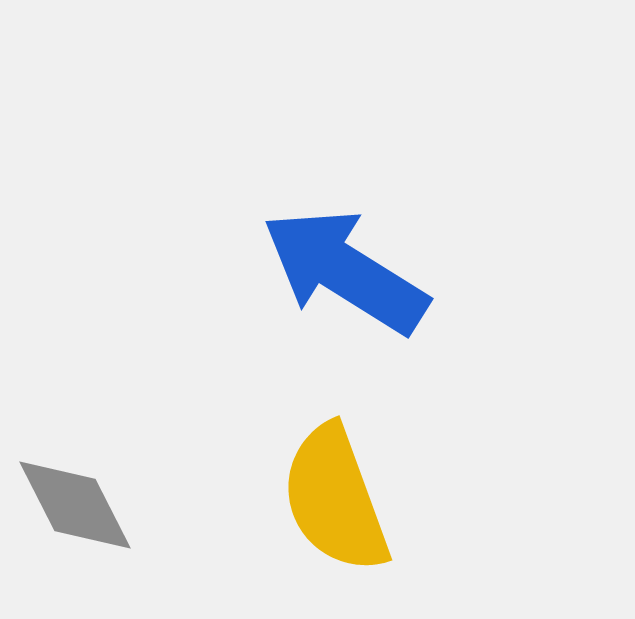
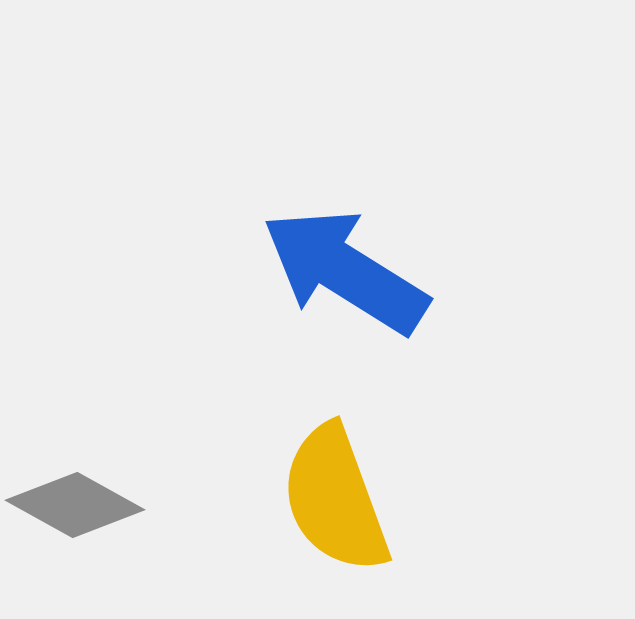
gray diamond: rotated 34 degrees counterclockwise
